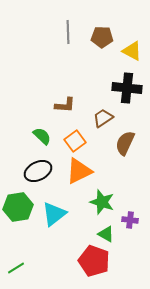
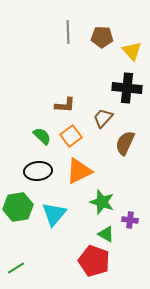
yellow triangle: rotated 20 degrees clockwise
brown trapezoid: rotated 15 degrees counterclockwise
orange square: moved 4 px left, 5 px up
black ellipse: rotated 20 degrees clockwise
cyan triangle: rotated 12 degrees counterclockwise
